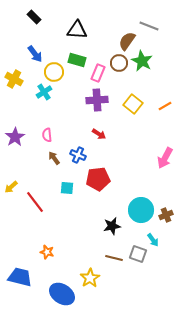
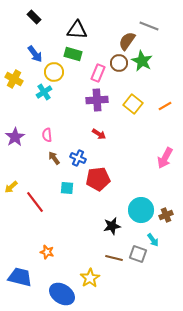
green rectangle: moved 4 px left, 6 px up
blue cross: moved 3 px down
